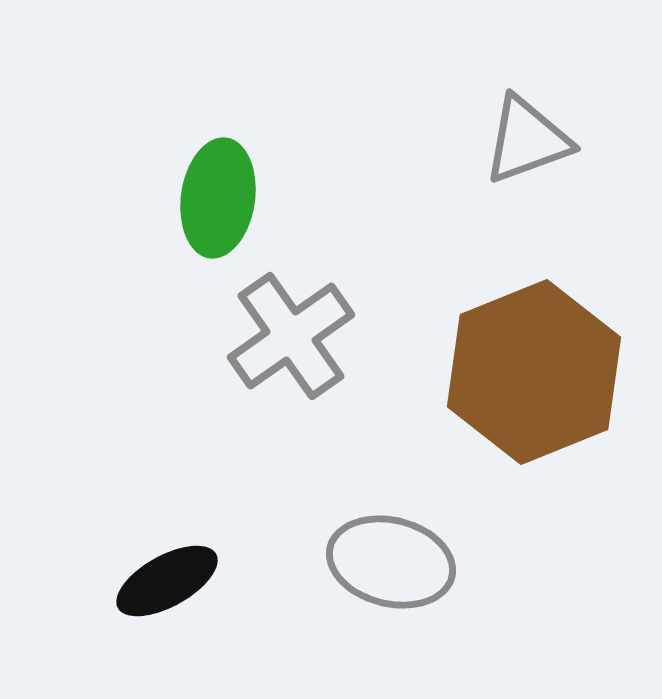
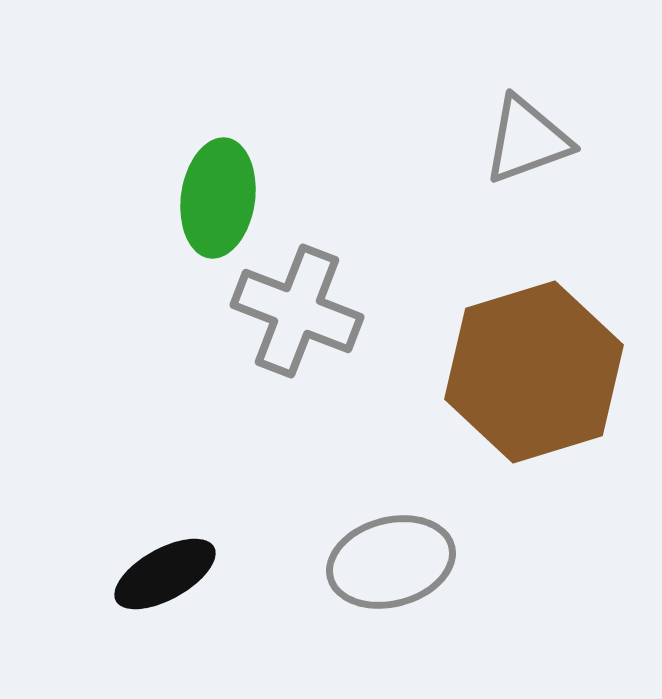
gray cross: moved 6 px right, 25 px up; rotated 34 degrees counterclockwise
brown hexagon: rotated 5 degrees clockwise
gray ellipse: rotated 29 degrees counterclockwise
black ellipse: moved 2 px left, 7 px up
